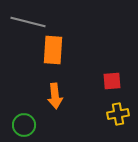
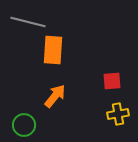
orange arrow: rotated 135 degrees counterclockwise
